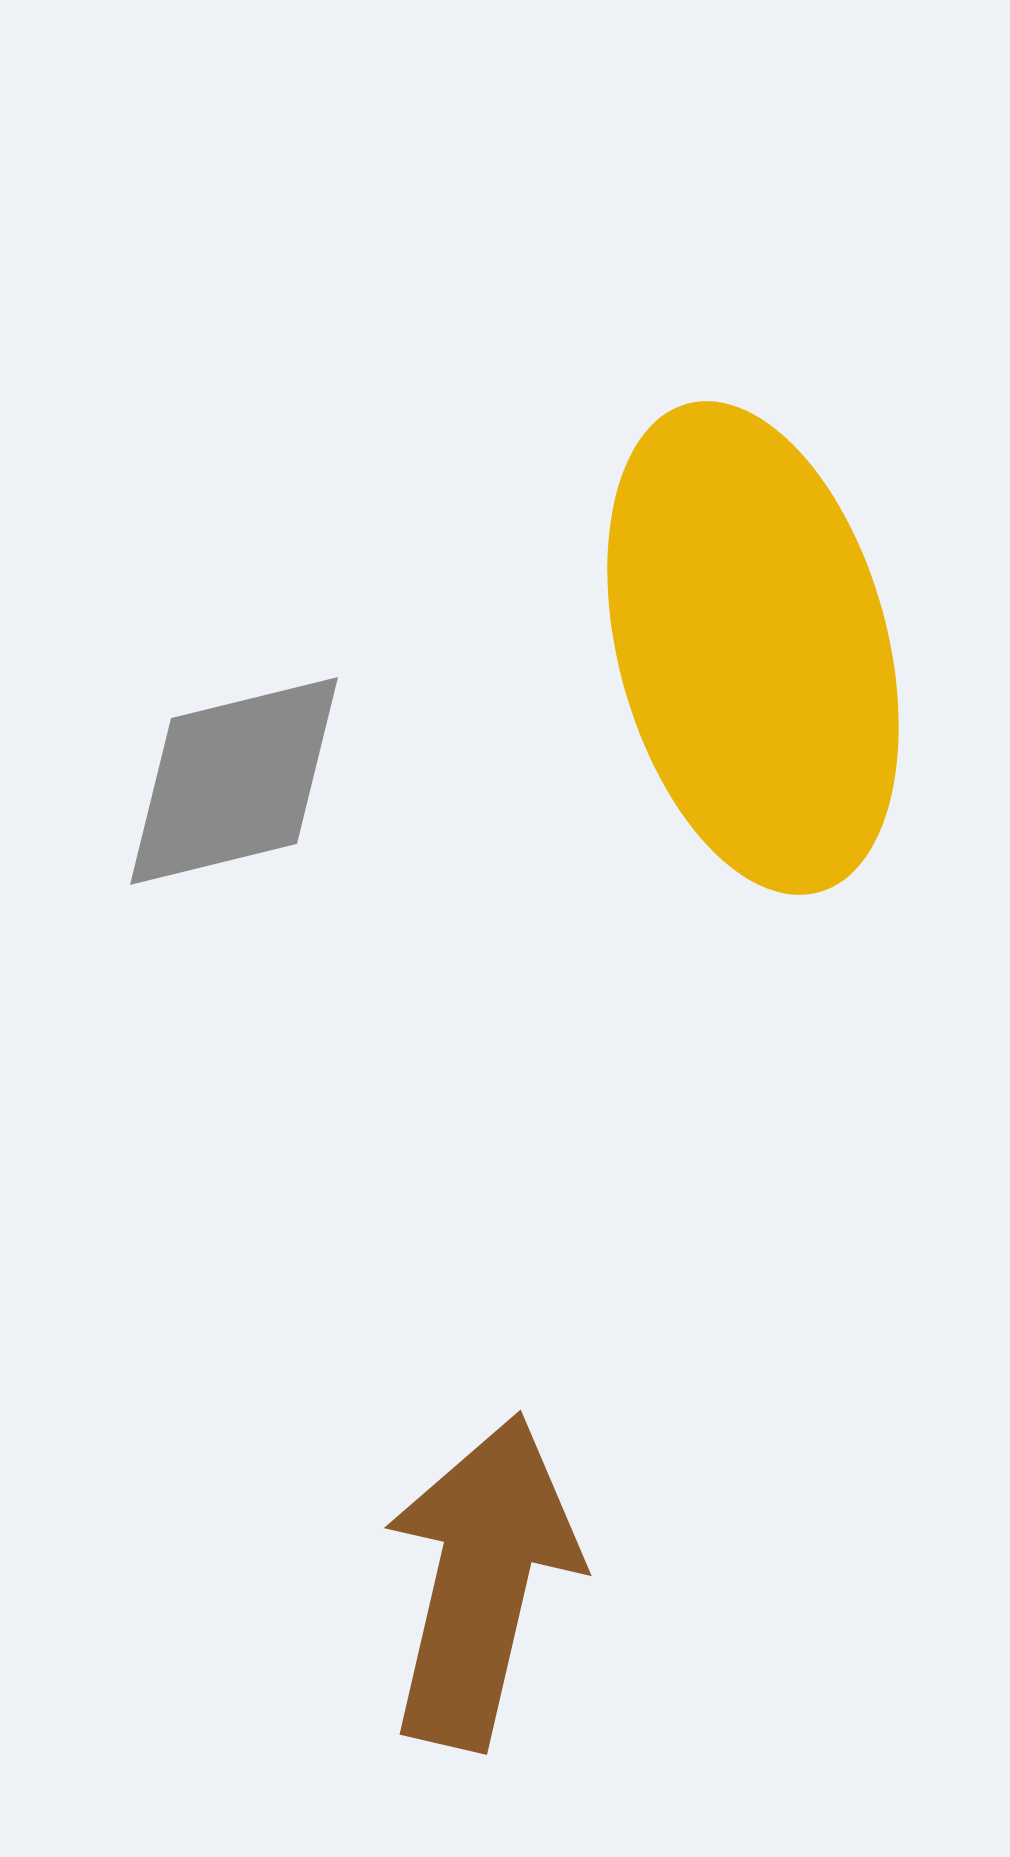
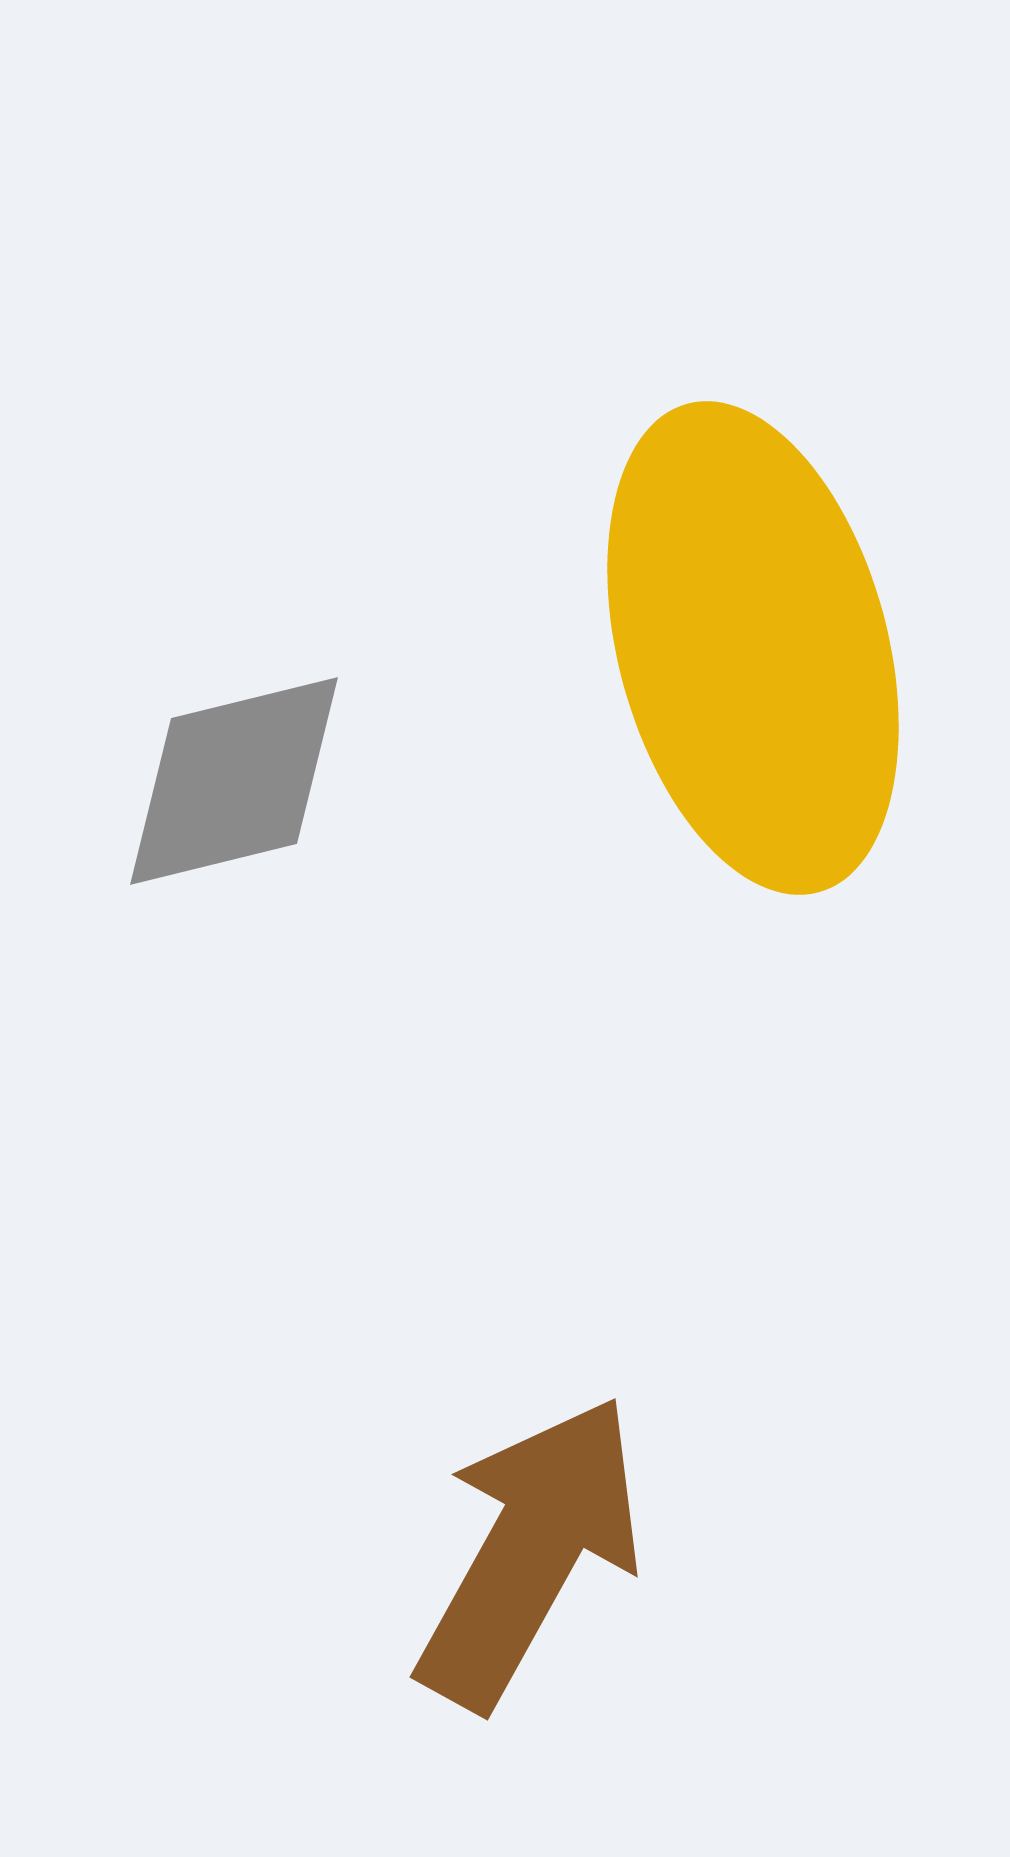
brown arrow: moved 49 px right, 29 px up; rotated 16 degrees clockwise
